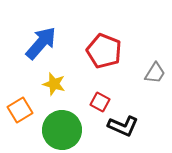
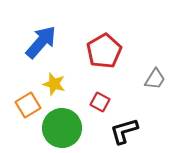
blue arrow: moved 1 px up
red pentagon: rotated 20 degrees clockwise
gray trapezoid: moved 6 px down
orange square: moved 8 px right, 5 px up
black L-shape: moved 1 px right, 5 px down; rotated 140 degrees clockwise
green circle: moved 2 px up
